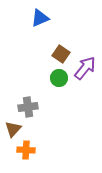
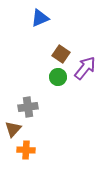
green circle: moved 1 px left, 1 px up
